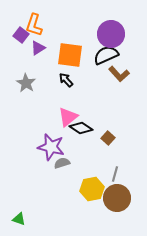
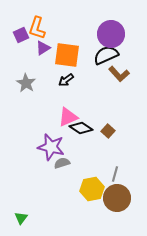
orange L-shape: moved 3 px right, 3 px down
purple square: rotated 28 degrees clockwise
purple triangle: moved 5 px right
orange square: moved 3 px left
black arrow: rotated 84 degrees counterclockwise
pink triangle: rotated 15 degrees clockwise
brown square: moved 7 px up
green triangle: moved 2 px right, 1 px up; rotated 48 degrees clockwise
